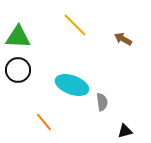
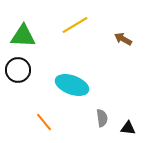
yellow line: rotated 76 degrees counterclockwise
green triangle: moved 5 px right, 1 px up
gray semicircle: moved 16 px down
black triangle: moved 3 px right, 3 px up; rotated 21 degrees clockwise
